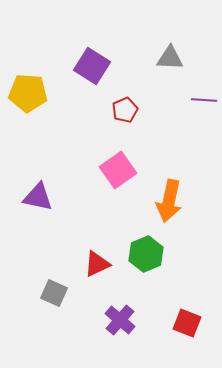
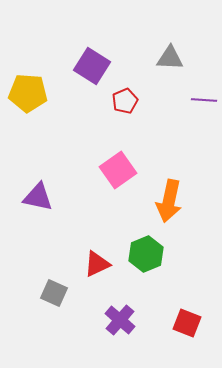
red pentagon: moved 9 px up
